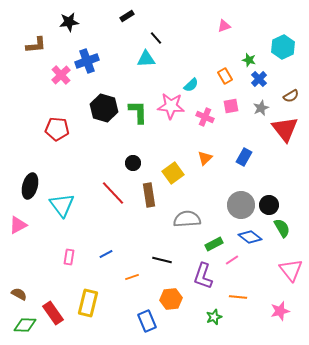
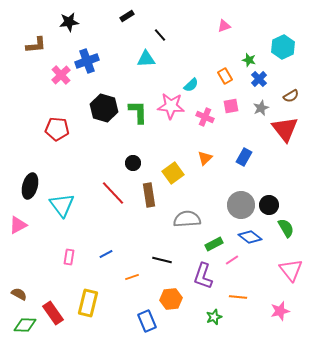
black line at (156, 38): moved 4 px right, 3 px up
green semicircle at (282, 228): moved 4 px right
